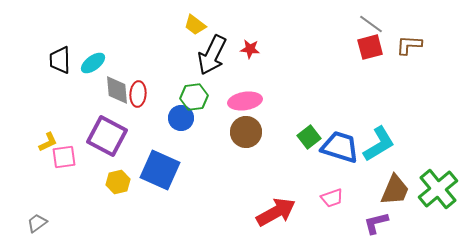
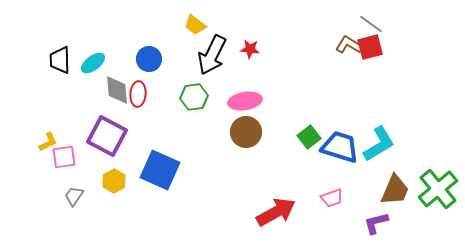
brown L-shape: moved 60 px left; rotated 28 degrees clockwise
blue circle: moved 32 px left, 59 px up
yellow hexagon: moved 4 px left, 1 px up; rotated 15 degrees counterclockwise
gray trapezoid: moved 37 px right, 27 px up; rotated 20 degrees counterclockwise
